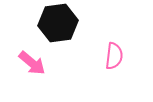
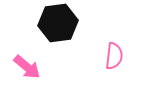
pink arrow: moved 5 px left, 4 px down
